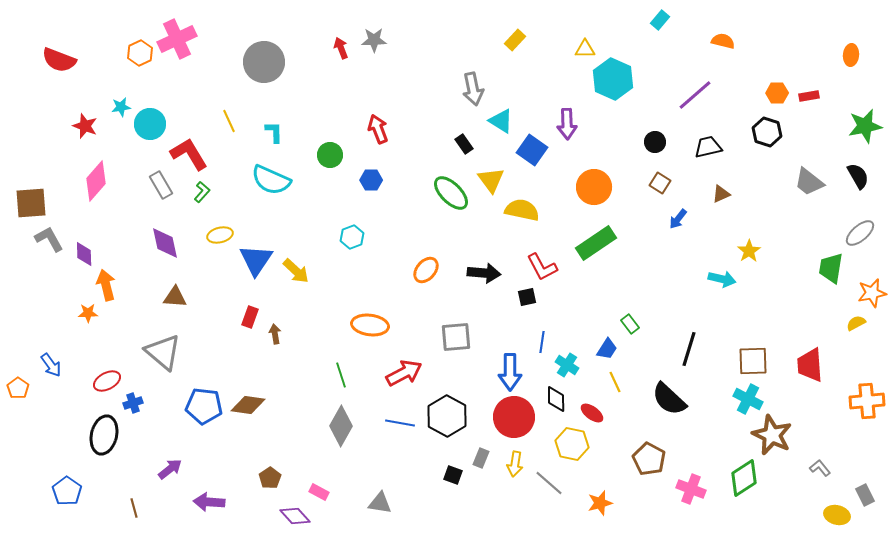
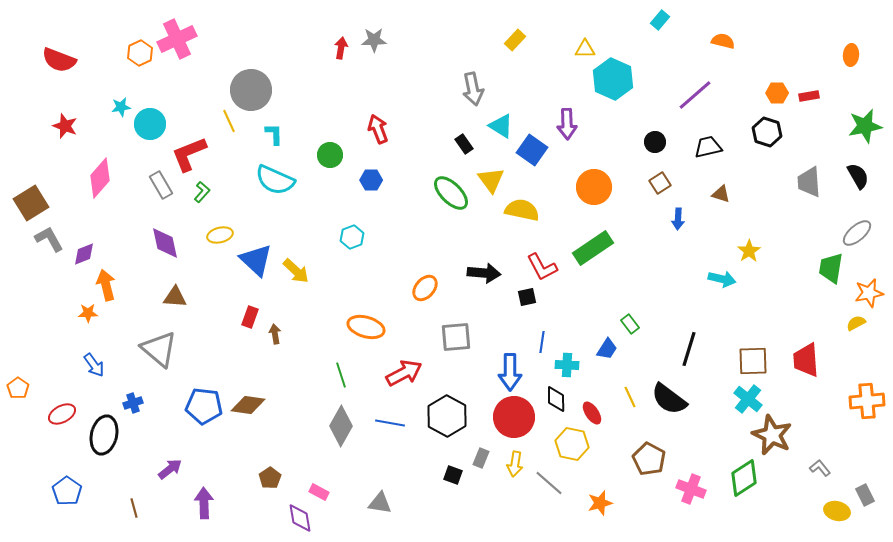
red arrow at (341, 48): rotated 30 degrees clockwise
gray circle at (264, 62): moved 13 px left, 28 px down
cyan triangle at (501, 121): moved 5 px down
red star at (85, 126): moved 20 px left
cyan L-shape at (274, 132): moved 2 px down
red L-shape at (189, 154): rotated 81 degrees counterclockwise
cyan semicircle at (271, 180): moved 4 px right
pink diamond at (96, 181): moved 4 px right, 3 px up
gray trapezoid at (809, 182): rotated 48 degrees clockwise
brown square at (660, 183): rotated 25 degrees clockwise
brown triangle at (721, 194): rotated 42 degrees clockwise
brown square at (31, 203): rotated 28 degrees counterclockwise
blue arrow at (678, 219): rotated 35 degrees counterclockwise
gray ellipse at (860, 233): moved 3 px left
green rectangle at (596, 243): moved 3 px left, 5 px down
purple diamond at (84, 254): rotated 70 degrees clockwise
blue triangle at (256, 260): rotated 21 degrees counterclockwise
orange ellipse at (426, 270): moved 1 px left, 18 px down
orange star at (872, 293): moved 3 px left
orange ellipse at (370, 325): moved 4 px left, 2 px down; rotated 9 degrees clockwise
gray triangle at (163, 352): moved 4 px left, 3 px up
blue arrow at (51, 365): moved 43 px right
cyan cross at (567, 365): rotated 30 degrees counterclockwise
red trapezoid at (810, 365): moved 4 px left, 5 px up
red ellipse at (107, 381): moved 45 px left, 33 px down
yellow line at (615, 382): moved 15 px right, 15 px down
black semicircle at (669, 399): rotated 6 degrees counterclockwise
cyan cross at (748, 399): rotated 12 degrees clockwise
red ellipse at (592, 413): rotated 20 degrees clockwise
blue line at (400, 423): moved 10 px left
purple arrow at (209, 502): moved 5 px left, 1 px down; rotated 84 degrees clockwise
yellow ellipse at (837, 515): moved 4 px up
purple diamond at (295, 516): moved 5 px right, 2 px down; rotated 32 degrees clockwise
